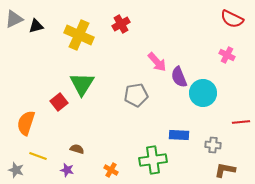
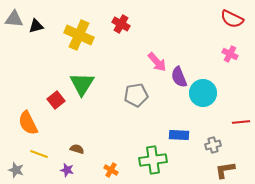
gray triangle: rotated 30 degrees clockwise
red cross: rotated 30 degrees counterclockwise
pink cross: moved 3 px right, 1 px up
red square: moved 3 px left, 2 px up
orange semicircle: moved 2 px right; rotated 45 degrees counterclockwise
gray cross: rotated 21 degrees counterclockwise
yellow line: moved 1 px right, 2 px up
brown L-shape: rotated 20 degrees counterclockwise
